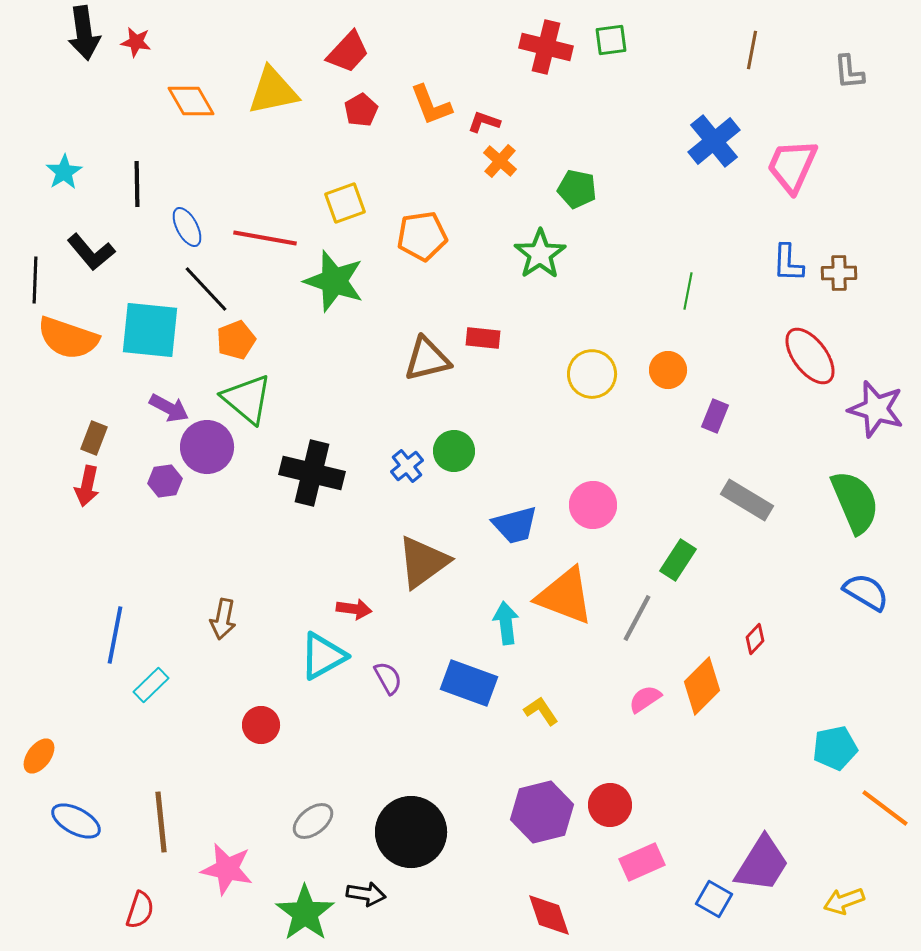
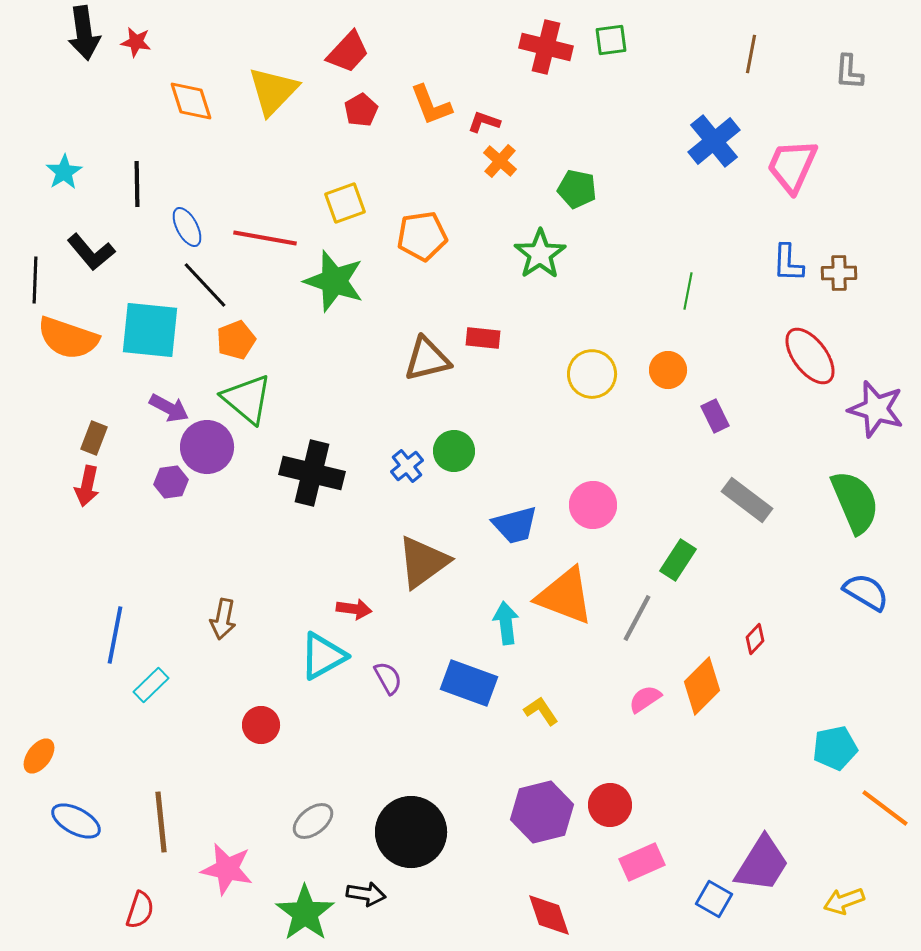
brown line at (752, 50): moved 1 px left, 4 px down
gray L-shape at (849, 72): rotated 9 degrees clockwise
yellow triangle at (273, 91): rotated 34 degrees counterclockwise
orange diamond at (191, 101): rotated 12 degrees clockwise
black line at (206, 289): moved 1 px left, 4 px up
purple rectangle at (715, 416): rotated 48 degrees counterclockwise
purple hexagon at (165, 481): moved 6 px right, 1 px down
gray rectangle at (747, 500): rotated 6 degrees clockwise
